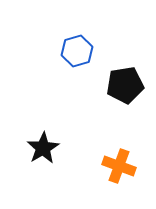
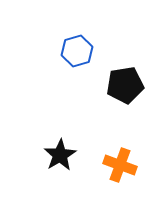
black star: moved 17 px right, 7 px down
orange cross: moved 1 px right, 1 px up
